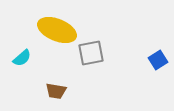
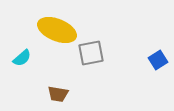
brown trapezoid: moved 2 px right, 3 px down
